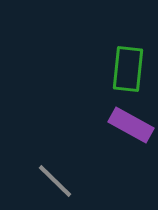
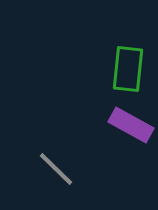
gray line: moved 1 px right, 12 px up
